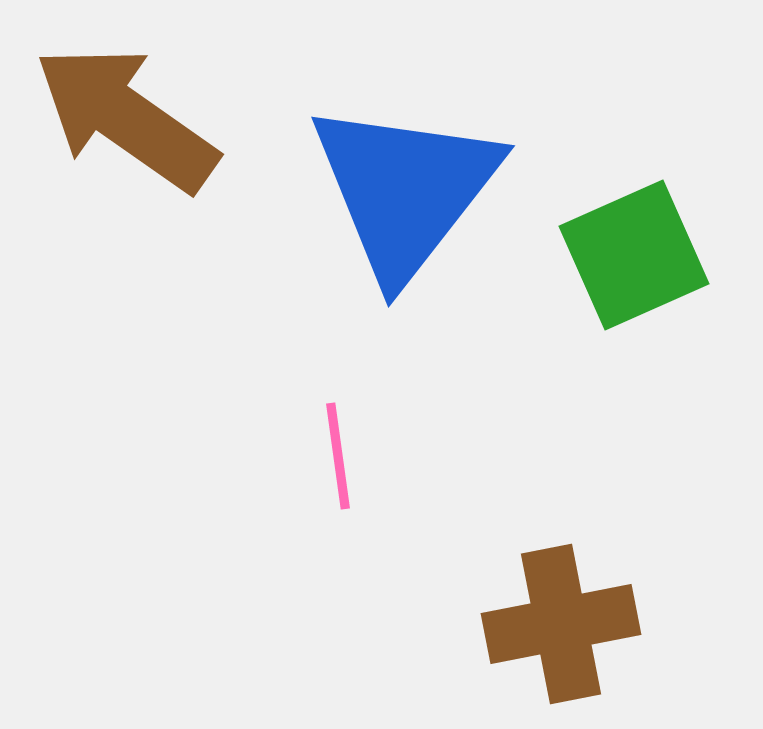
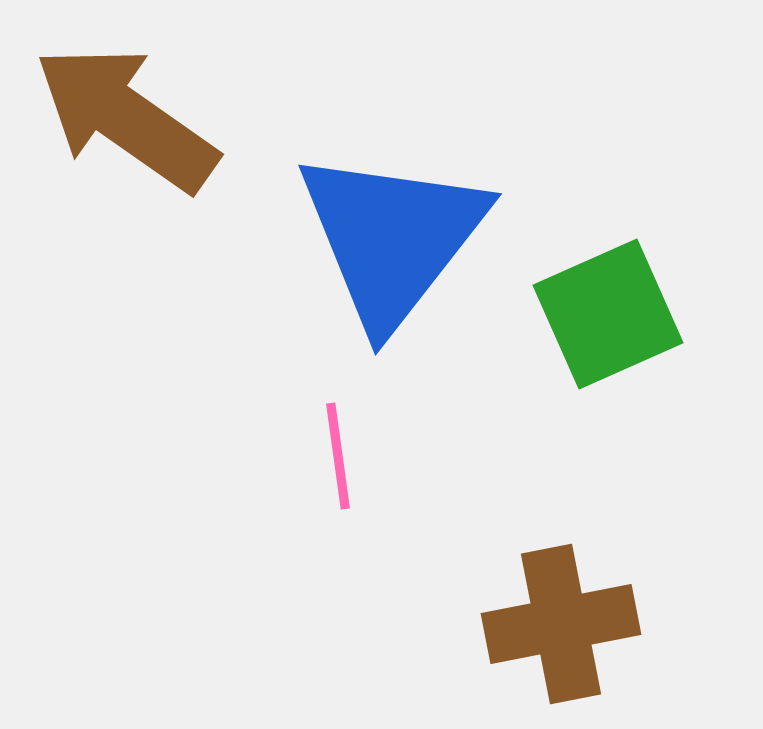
blue triangle: moved 13 px left, 48 px down
green square: moved 26 px left, 59 px down
